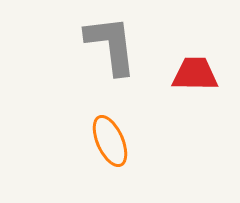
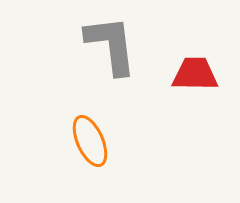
orange ellipse: moved 20 px left
